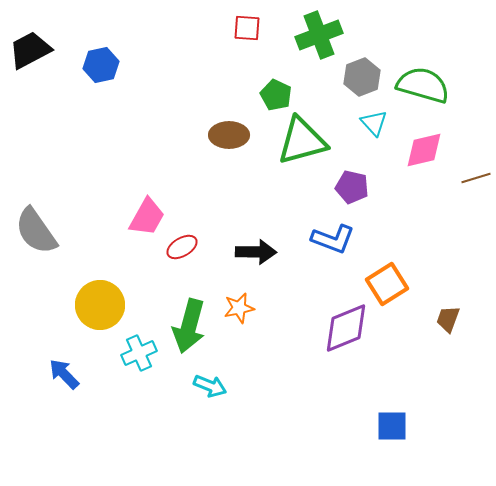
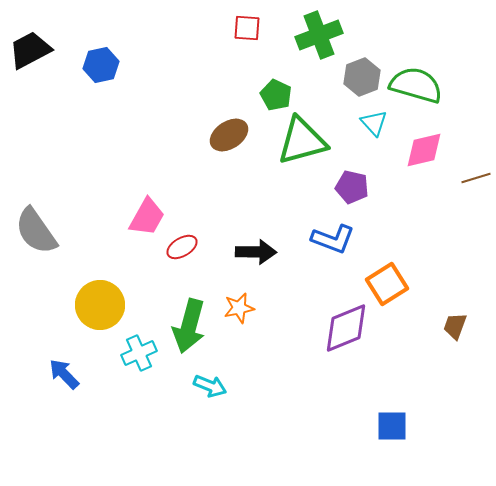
green semicircle: moved 7 px left
brown ellipse: rotated 33 degrees counterclockwise
brown trapezoid: moved 7 px right, 7 px down
